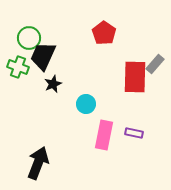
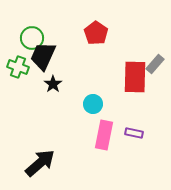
red pentagon: moved 8 px left
green circle: moved 3 px right
black star: rotated 12 degrees counterclockwise
cyan circle: moved 7 px right
black arrow: moved 2 px right; rotated 28 degrees clockwise
